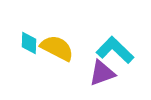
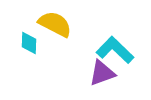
yellow semicircle: moved 2 px left, 24 px up
